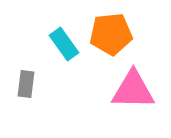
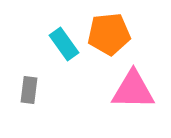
orange pentagon: moved 2 px left
gray rectangle: moved 3 px right, 6 px down
